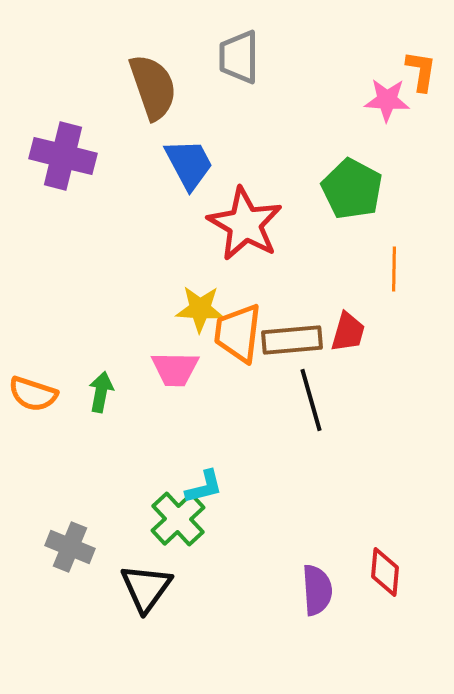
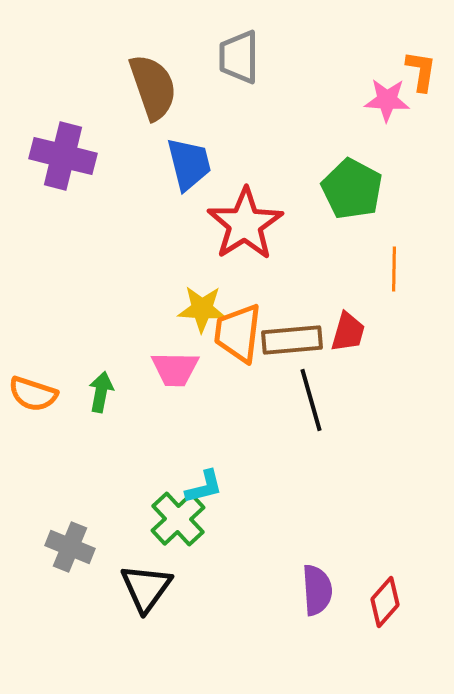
blue trapezoid: rotated 14 degrees clockwise
red star: rotated 10 degrees clockwise
yellow star: moved 2 px right
red diamond: moved 30 px down; rotated 36 degrees clockwise
